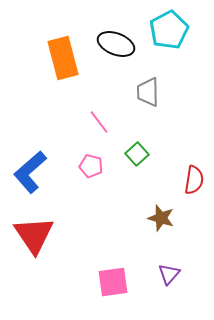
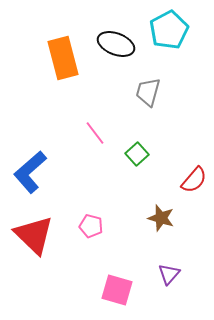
gray trapezoid: rotated 16 degrees clockwise
pink line: moved 4 px left, 11 px down
pink pentagon: moved 60 px down
red semicircle: rotated 32 degrees clockwise
red triangle: rotated 12 degrees counterclockwise
pink square: moved 4 px right, 8 px down; rotated 24 degrees clockwise
